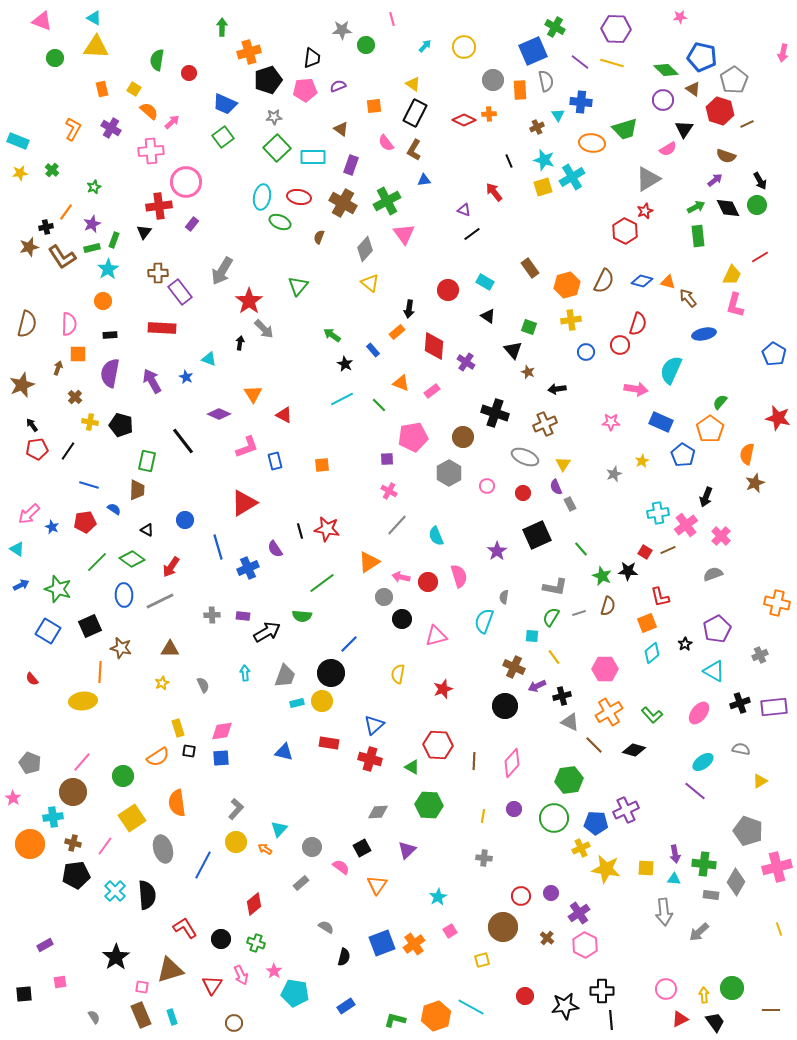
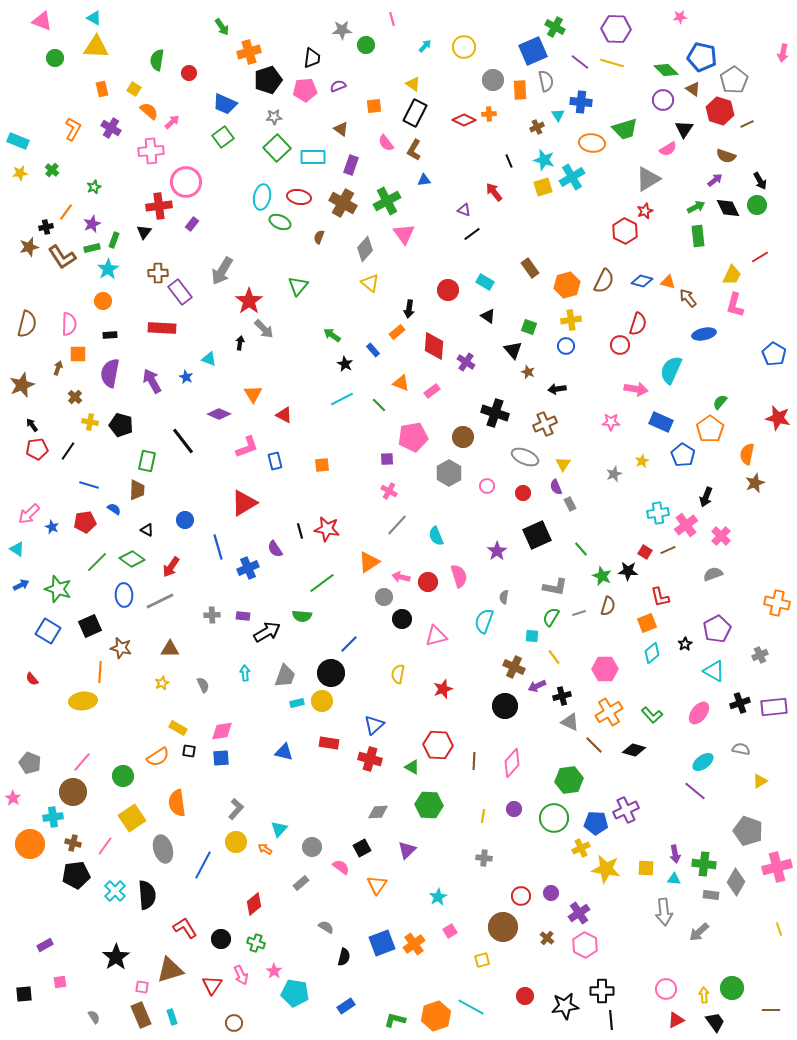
green arrow at (222, 27): rotated 144 degrees clockwise
blue circle at (586, 352): moved 20 px left, 6 px up
yellow rectangle at (178, 728): rotated 42 degrees counterclockwise
red triangle at (680, 1019): moved 4 px left, 1 px down
